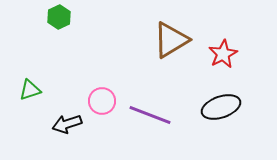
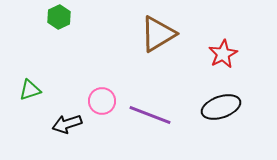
brown triangle: moved 13 px left, 6 px up
